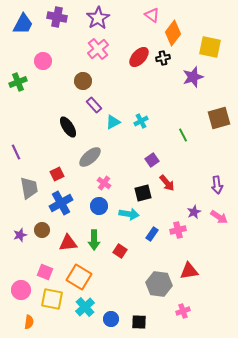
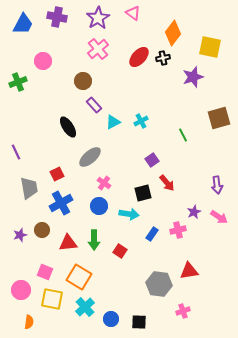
pink triangle at (152, 15): moved 19 px left, 2 px up
